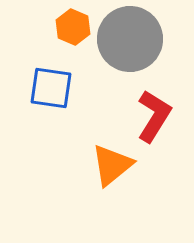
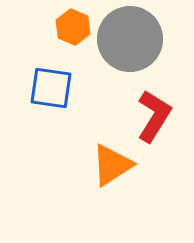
orange triangle: rotated 6 degrees clockwise
